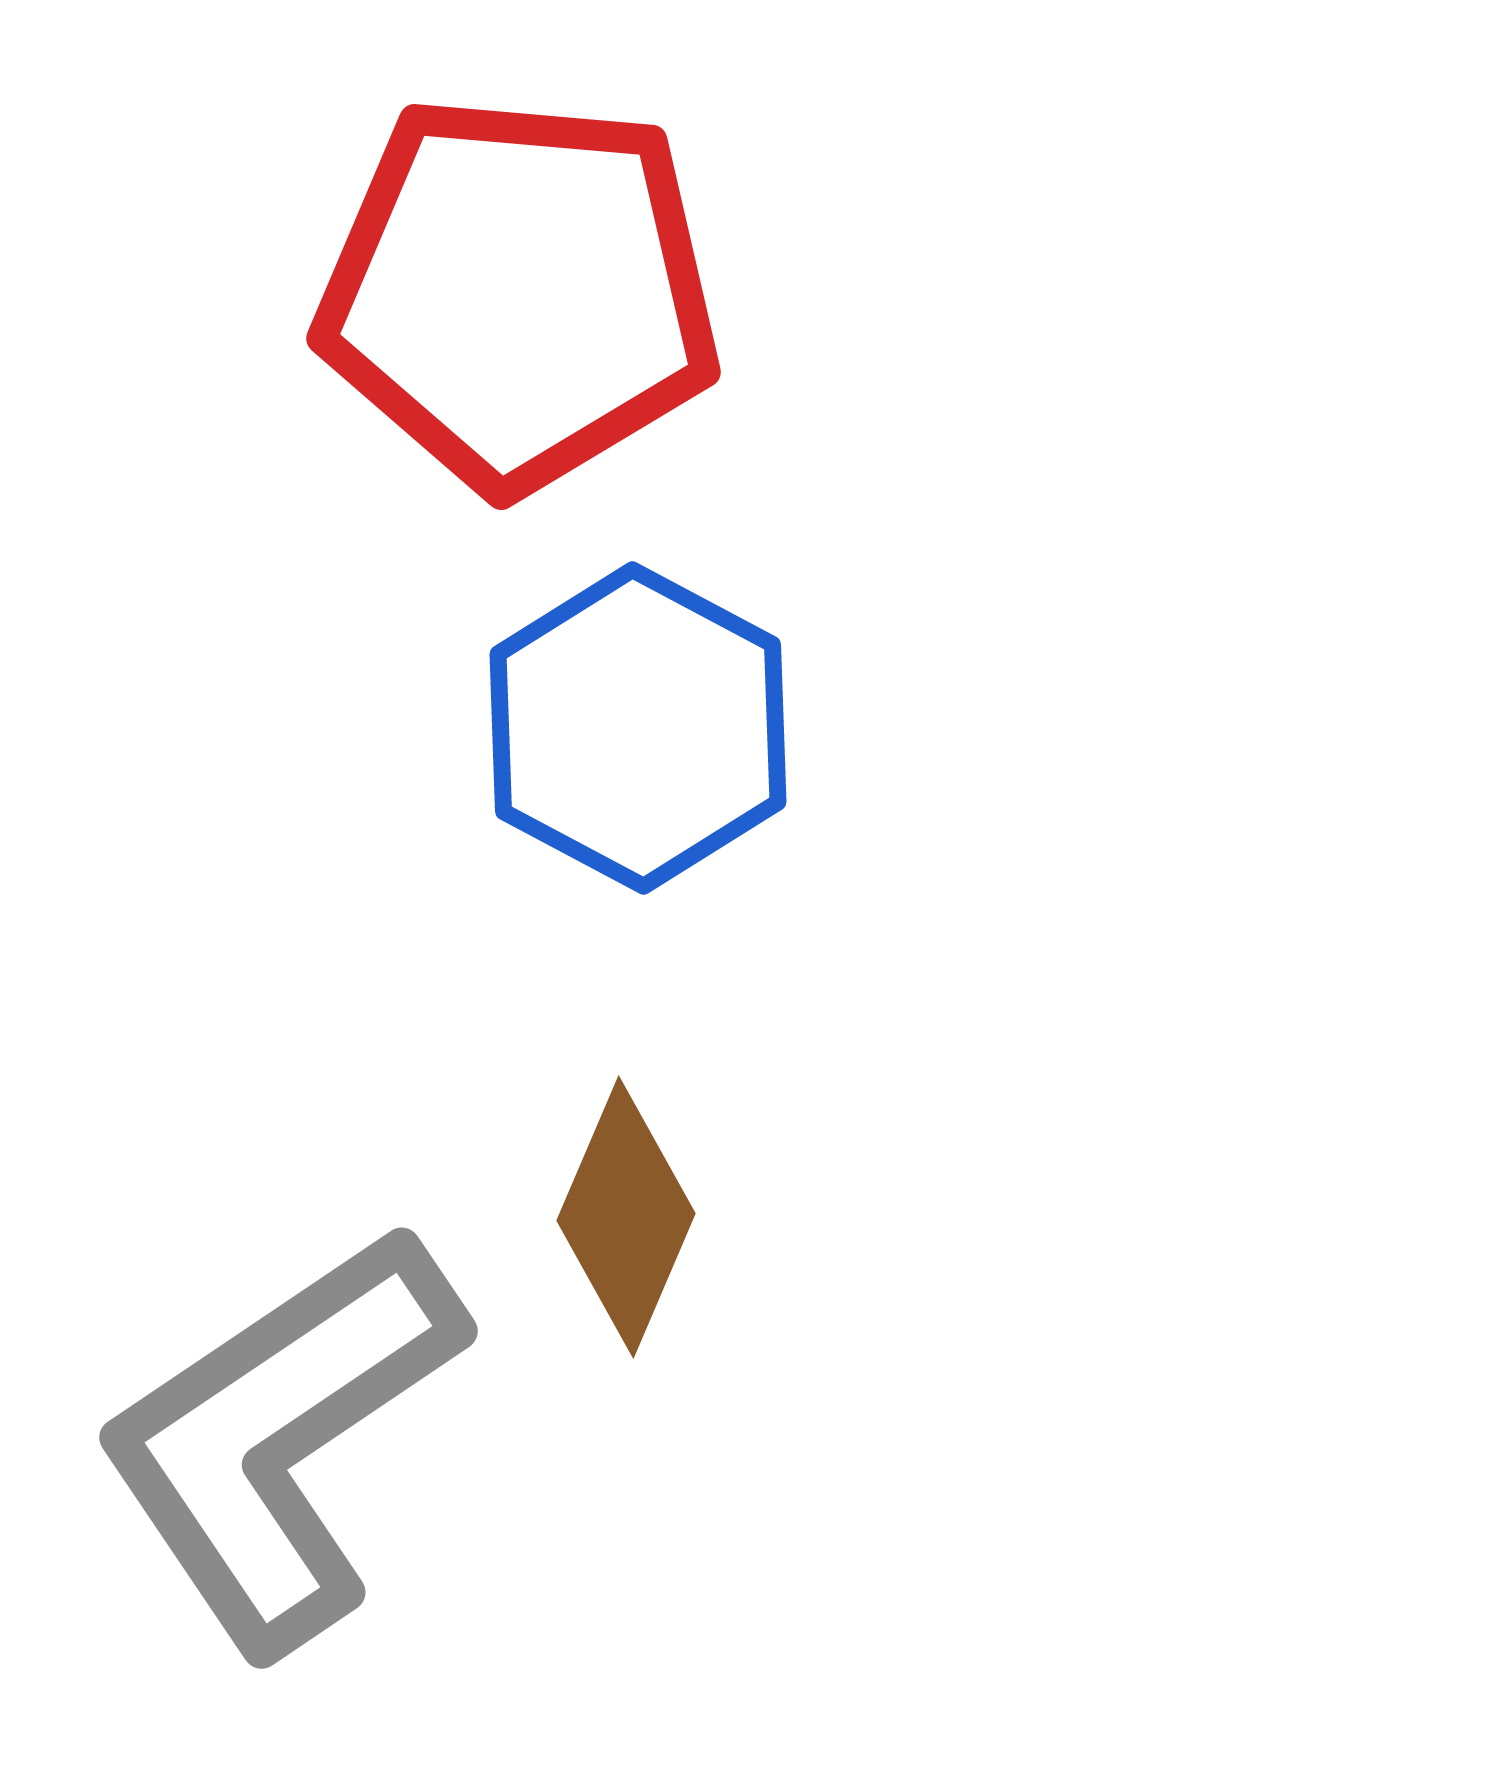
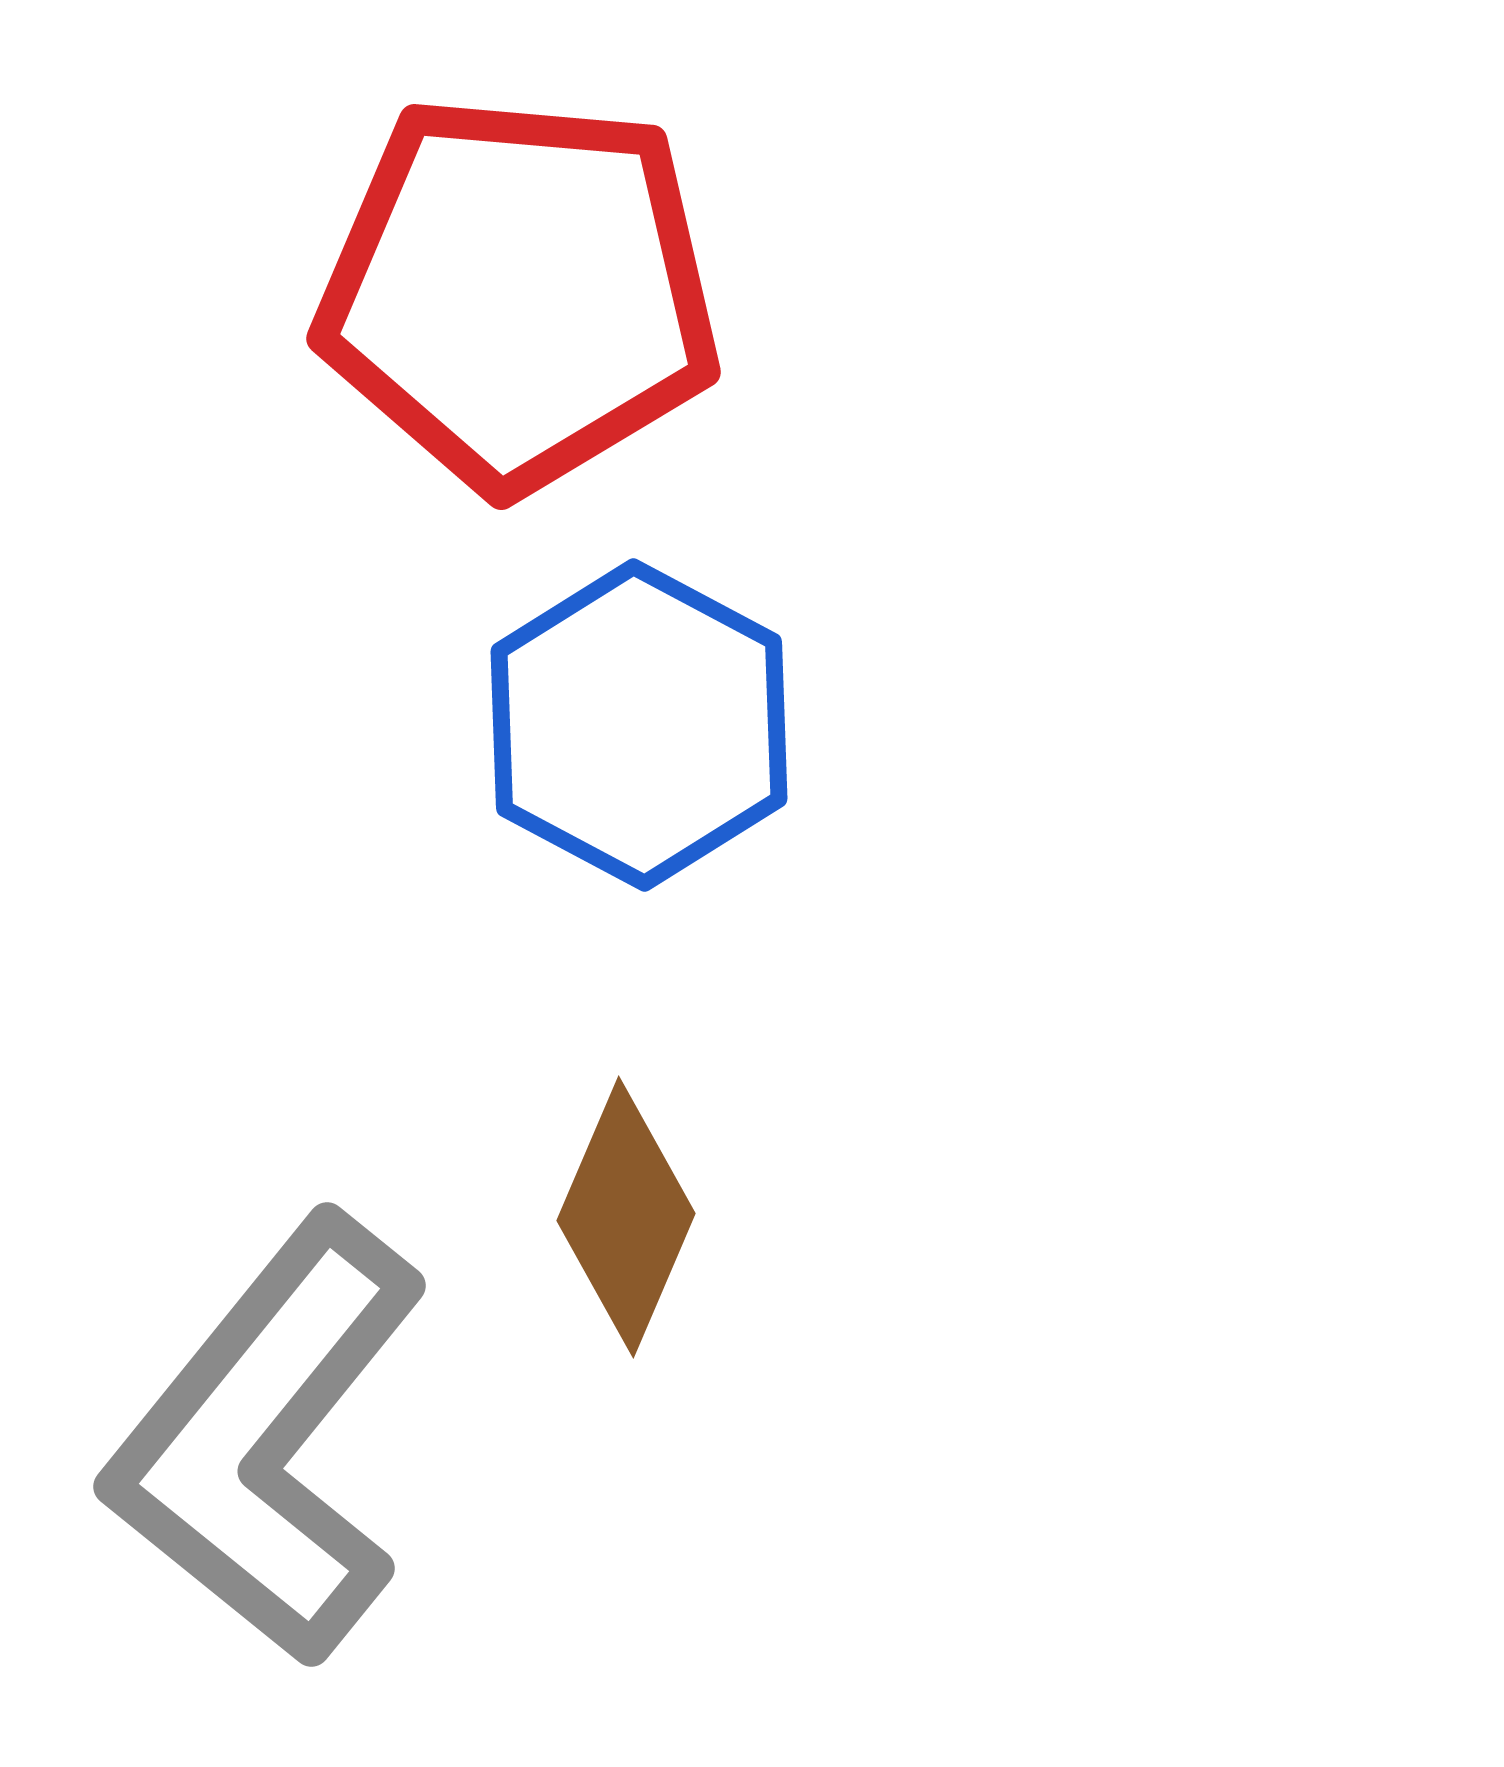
blue hexagon: moved 1 px right, 3 px up
gray L-shape: moved 13 px left, 2 px down; rotated 17 degrees counterclockwise
